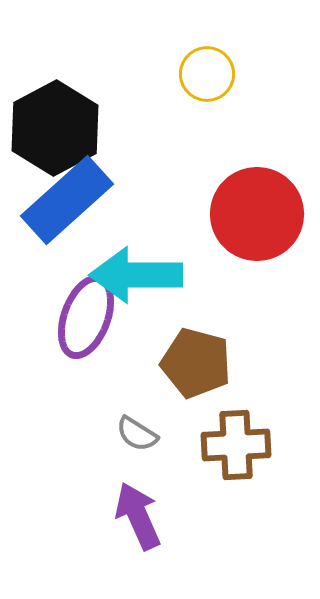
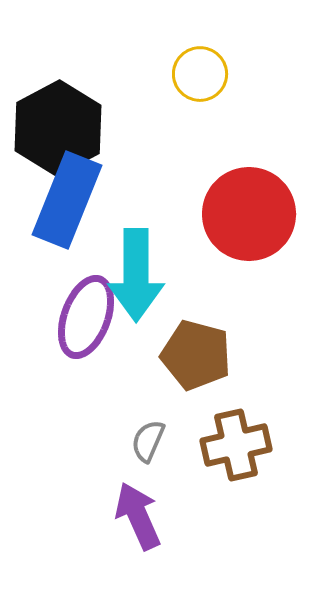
yellow circle: moved 7 px left
black hexagon: moved 3 px right
blue rectangle: rotated 26 degrees counterclockwise
red circle: moved 8 px left
cyan arrow: rotated 90 degrees counterclockwise
brown pentagon: moved 8 px up
gray semicircle: moved 11 px right, 7 px down; rotated 81 degrees clockwise
brown cross: rotated 10 degrees counterclockwise
